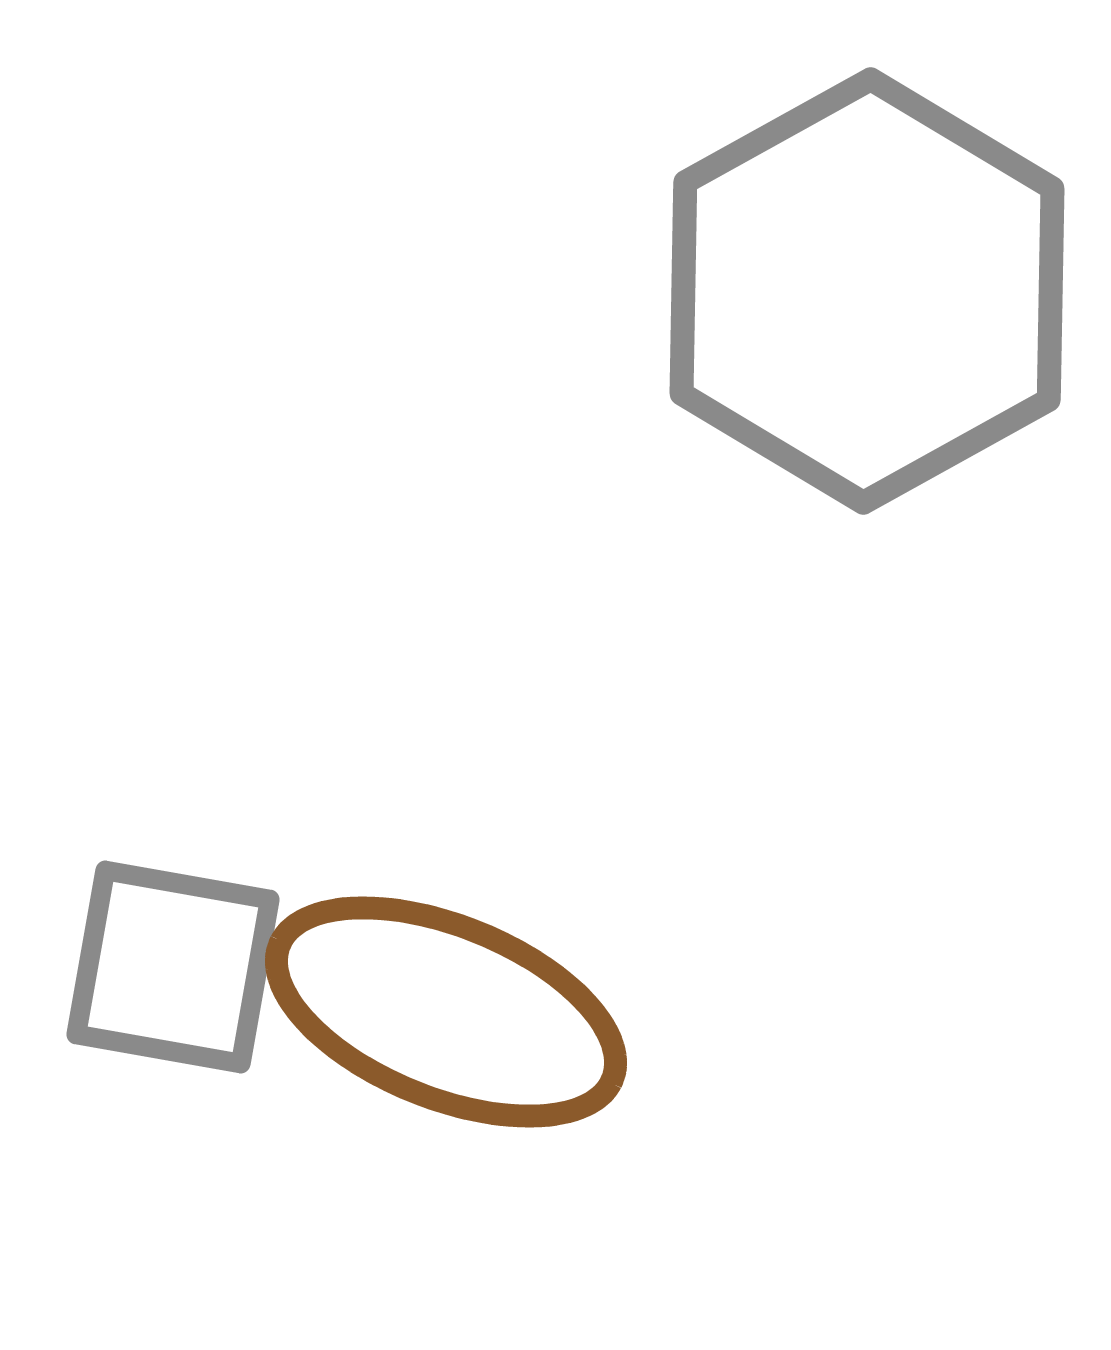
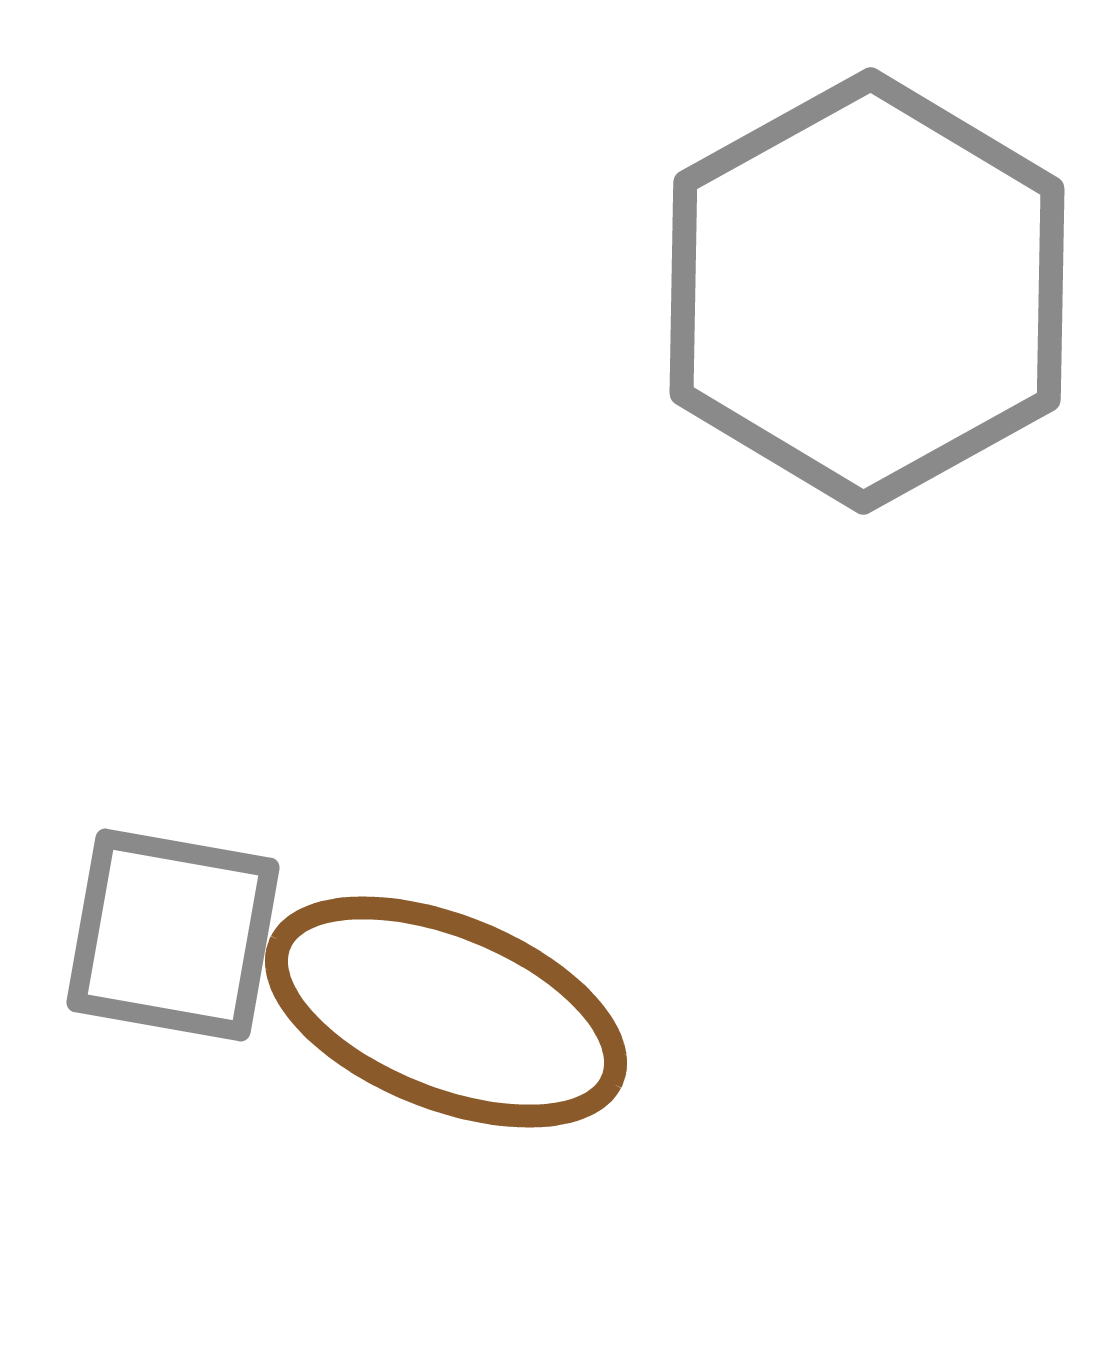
gray square: moved 32 px up
